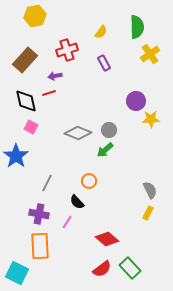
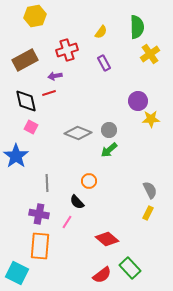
brown rectangle: rotated 20 degrees clockwise
purple circle: moved 2 px right
green arrow: moved 4 px right
gray line: rotated 30 degrees counterclockwise
orange rectangle: rotated 8 degrees clockwise
red semicircle: moved 6 px down
